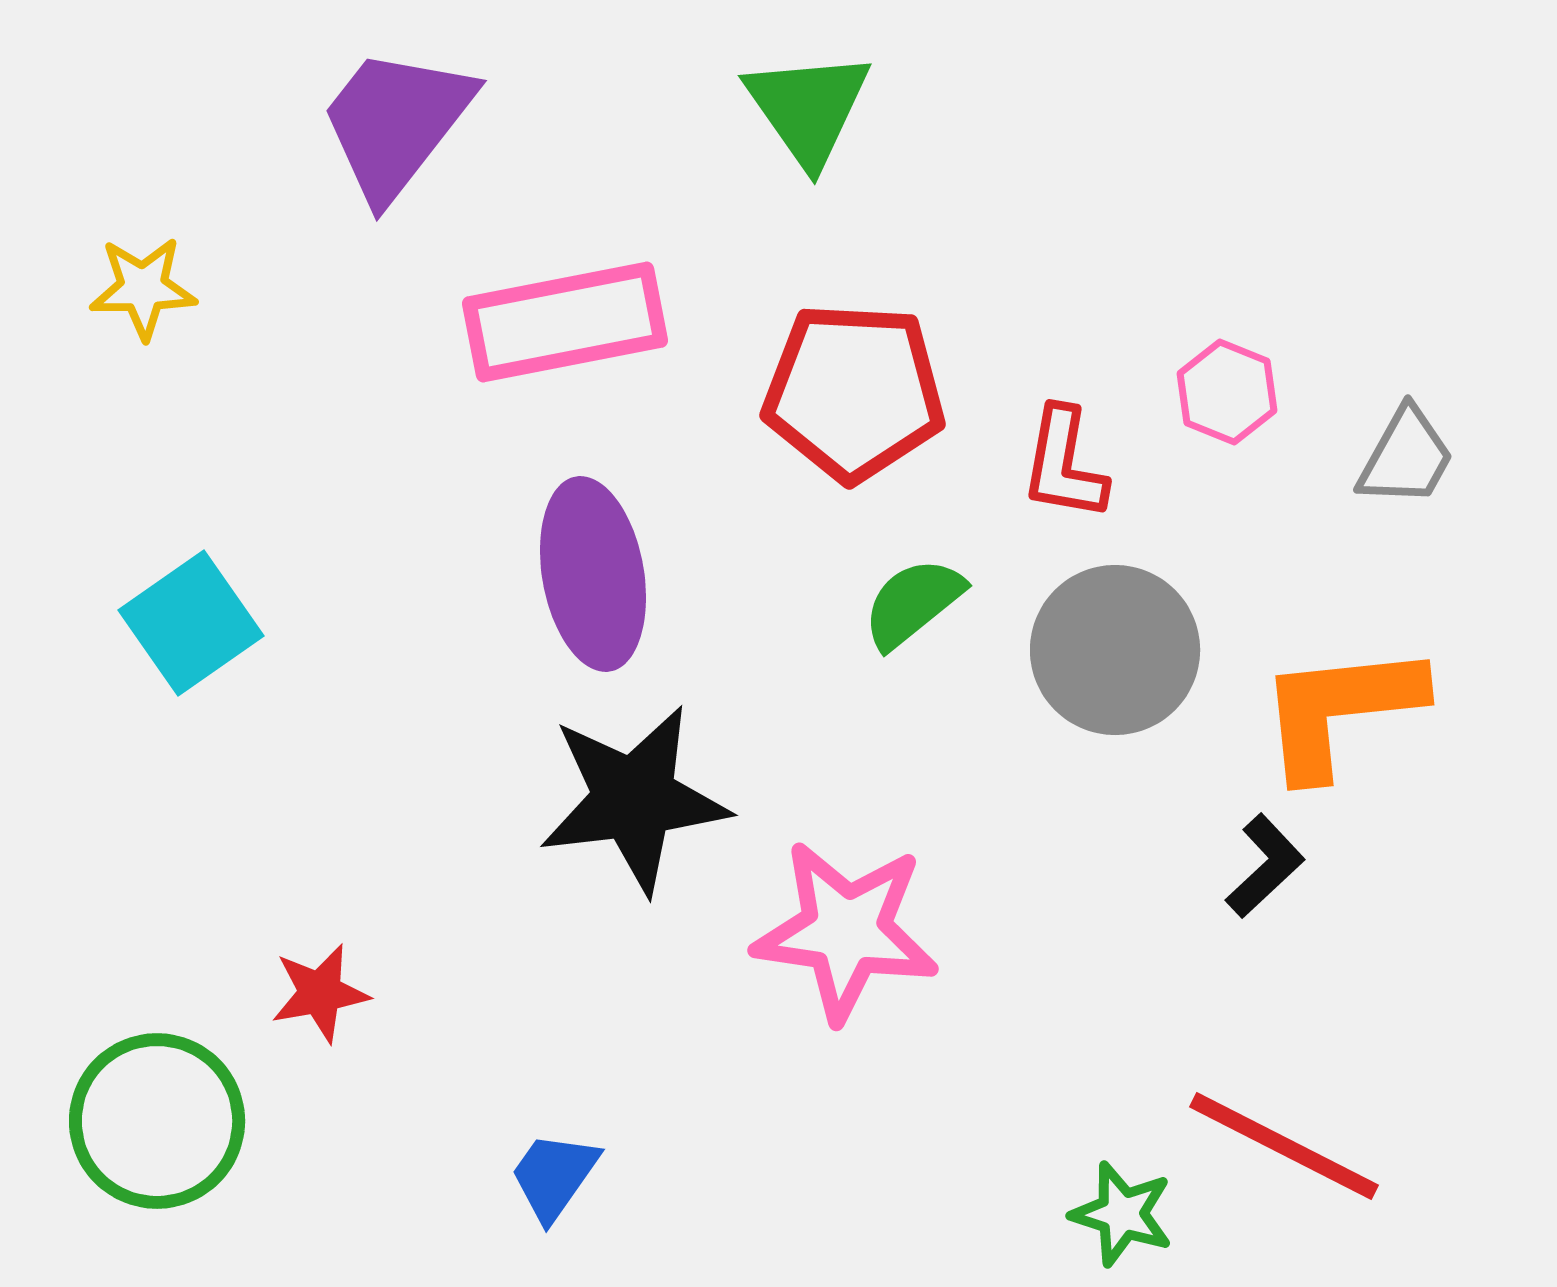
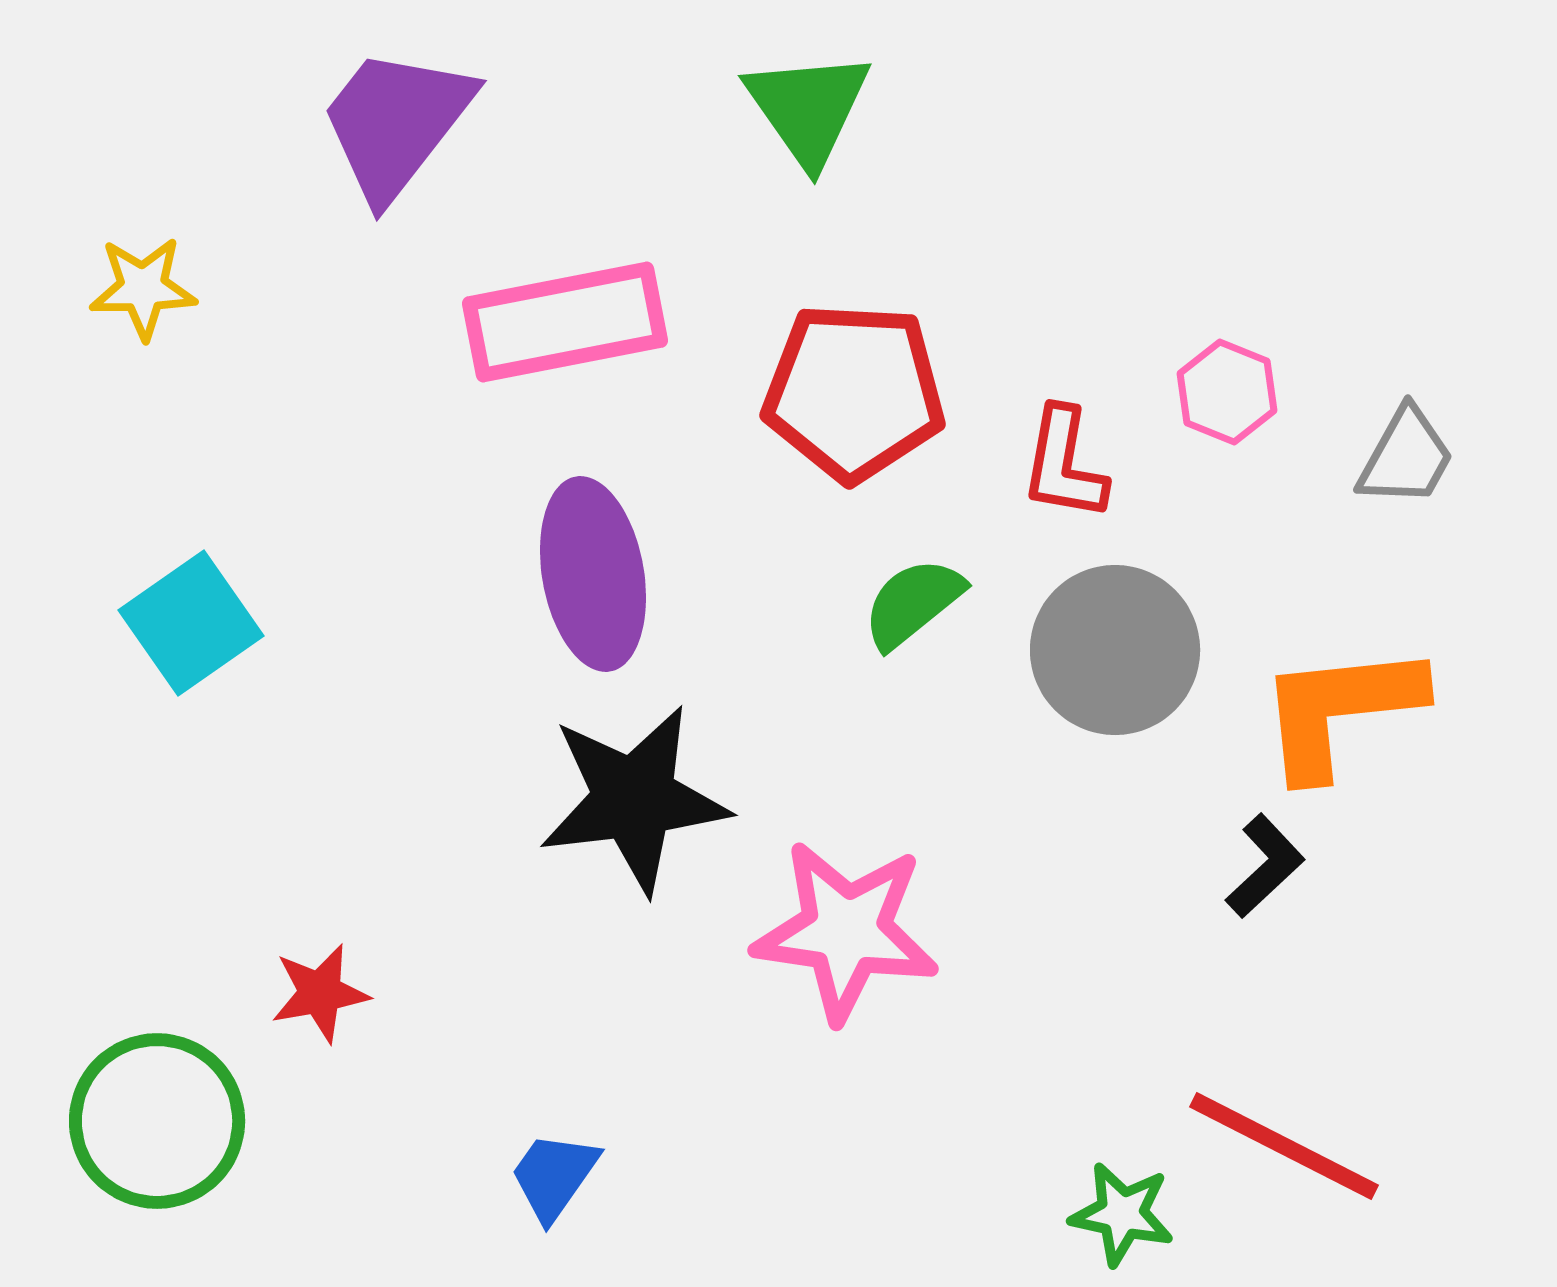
green star: rotated 6 degrees counterclockwise
